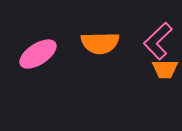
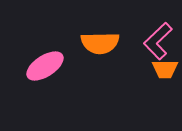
pink ellipse: moved 7 px right, 12 px down
